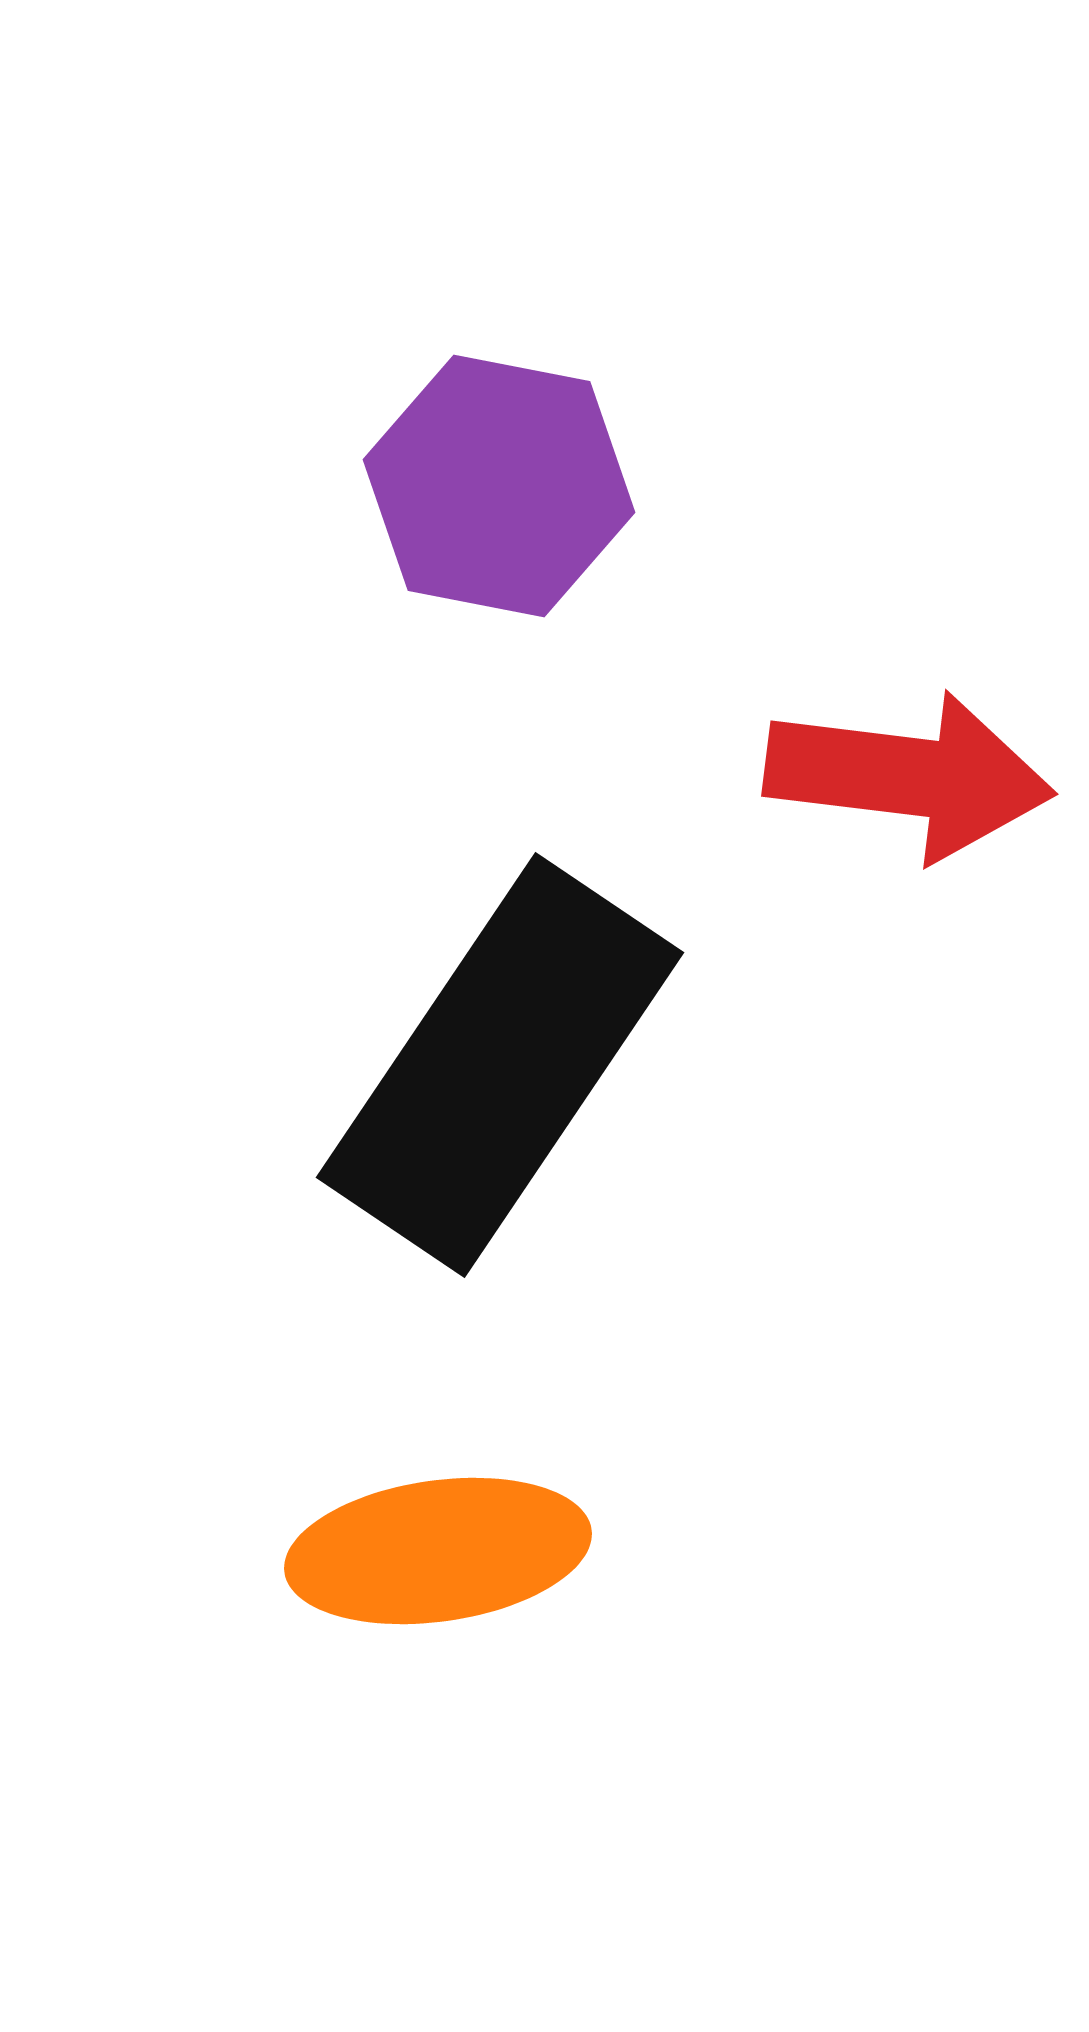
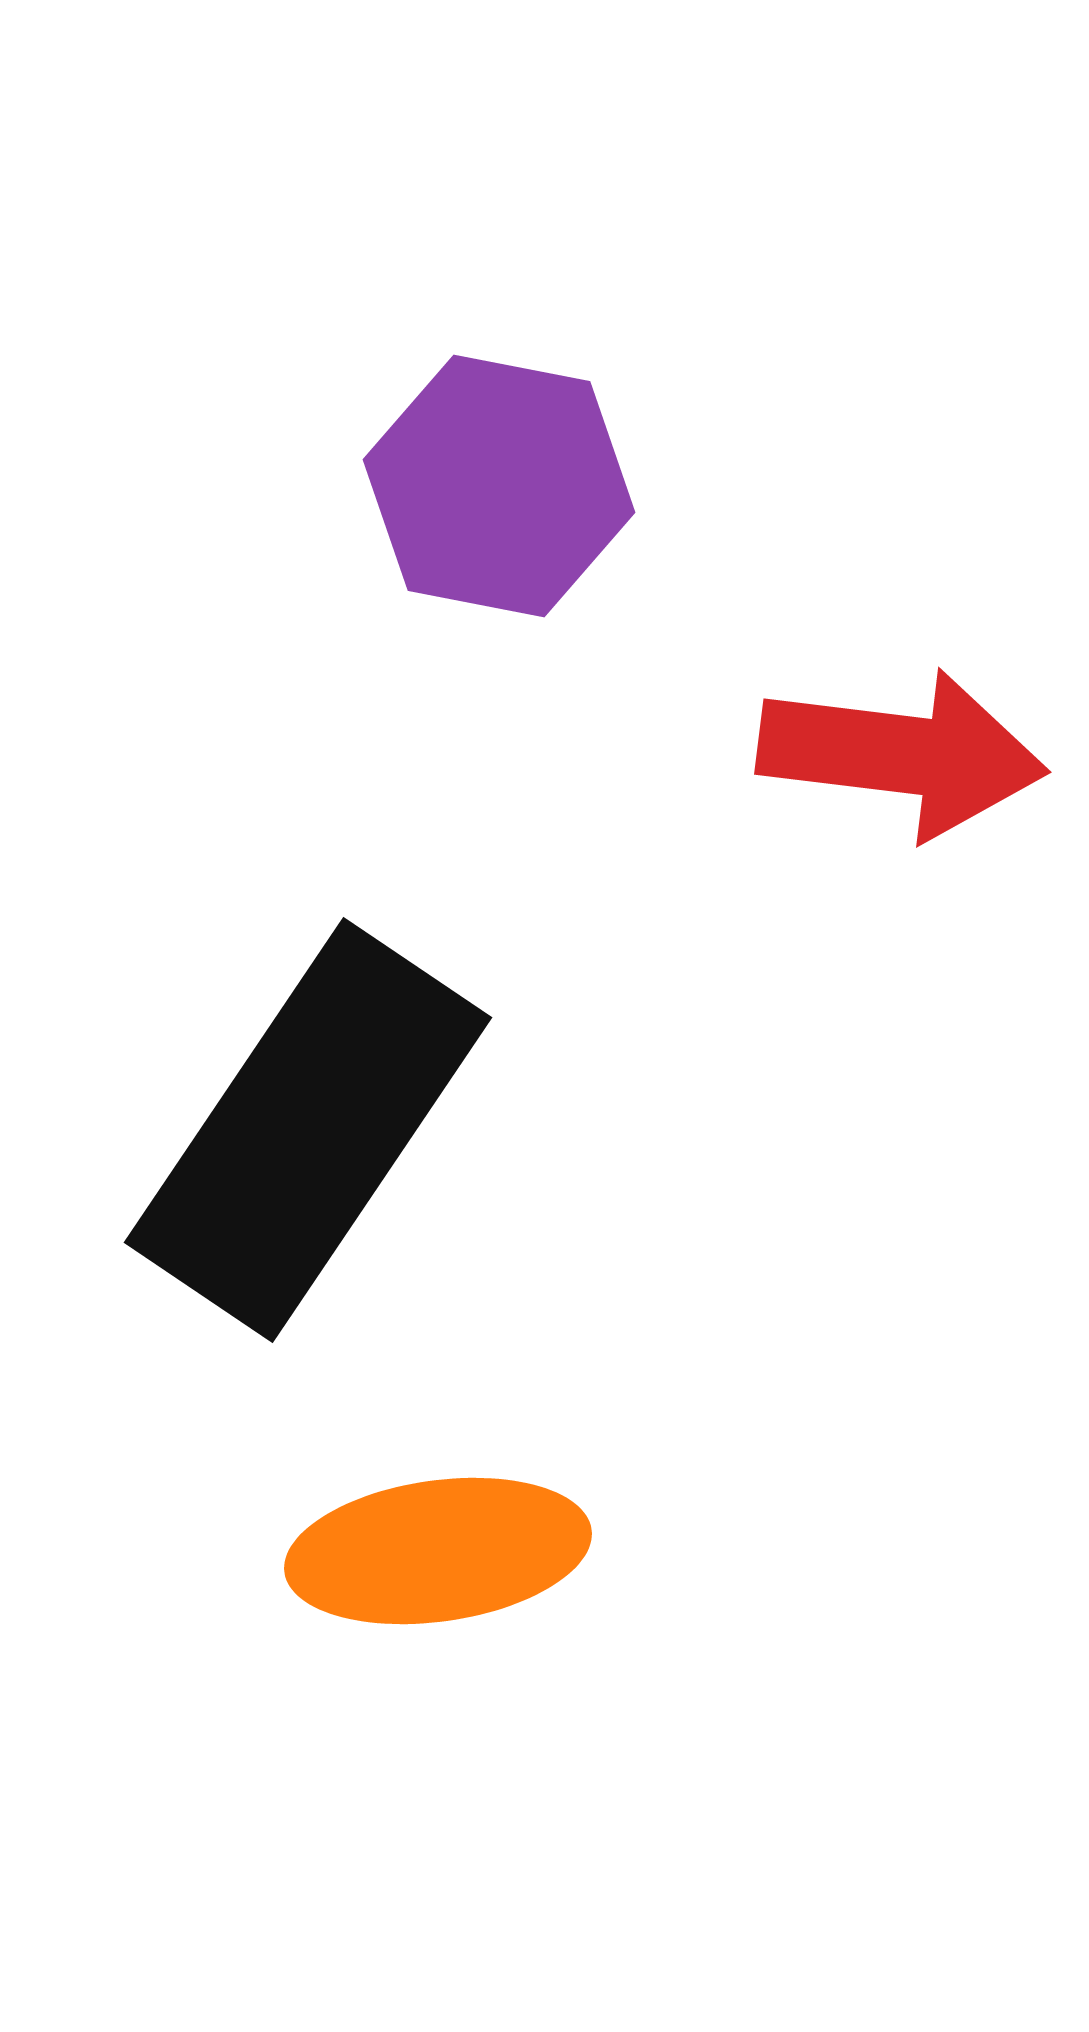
red arrow: moved 7 px left, 22 px up
black rectangle: moved 192 px left, 65 px down
